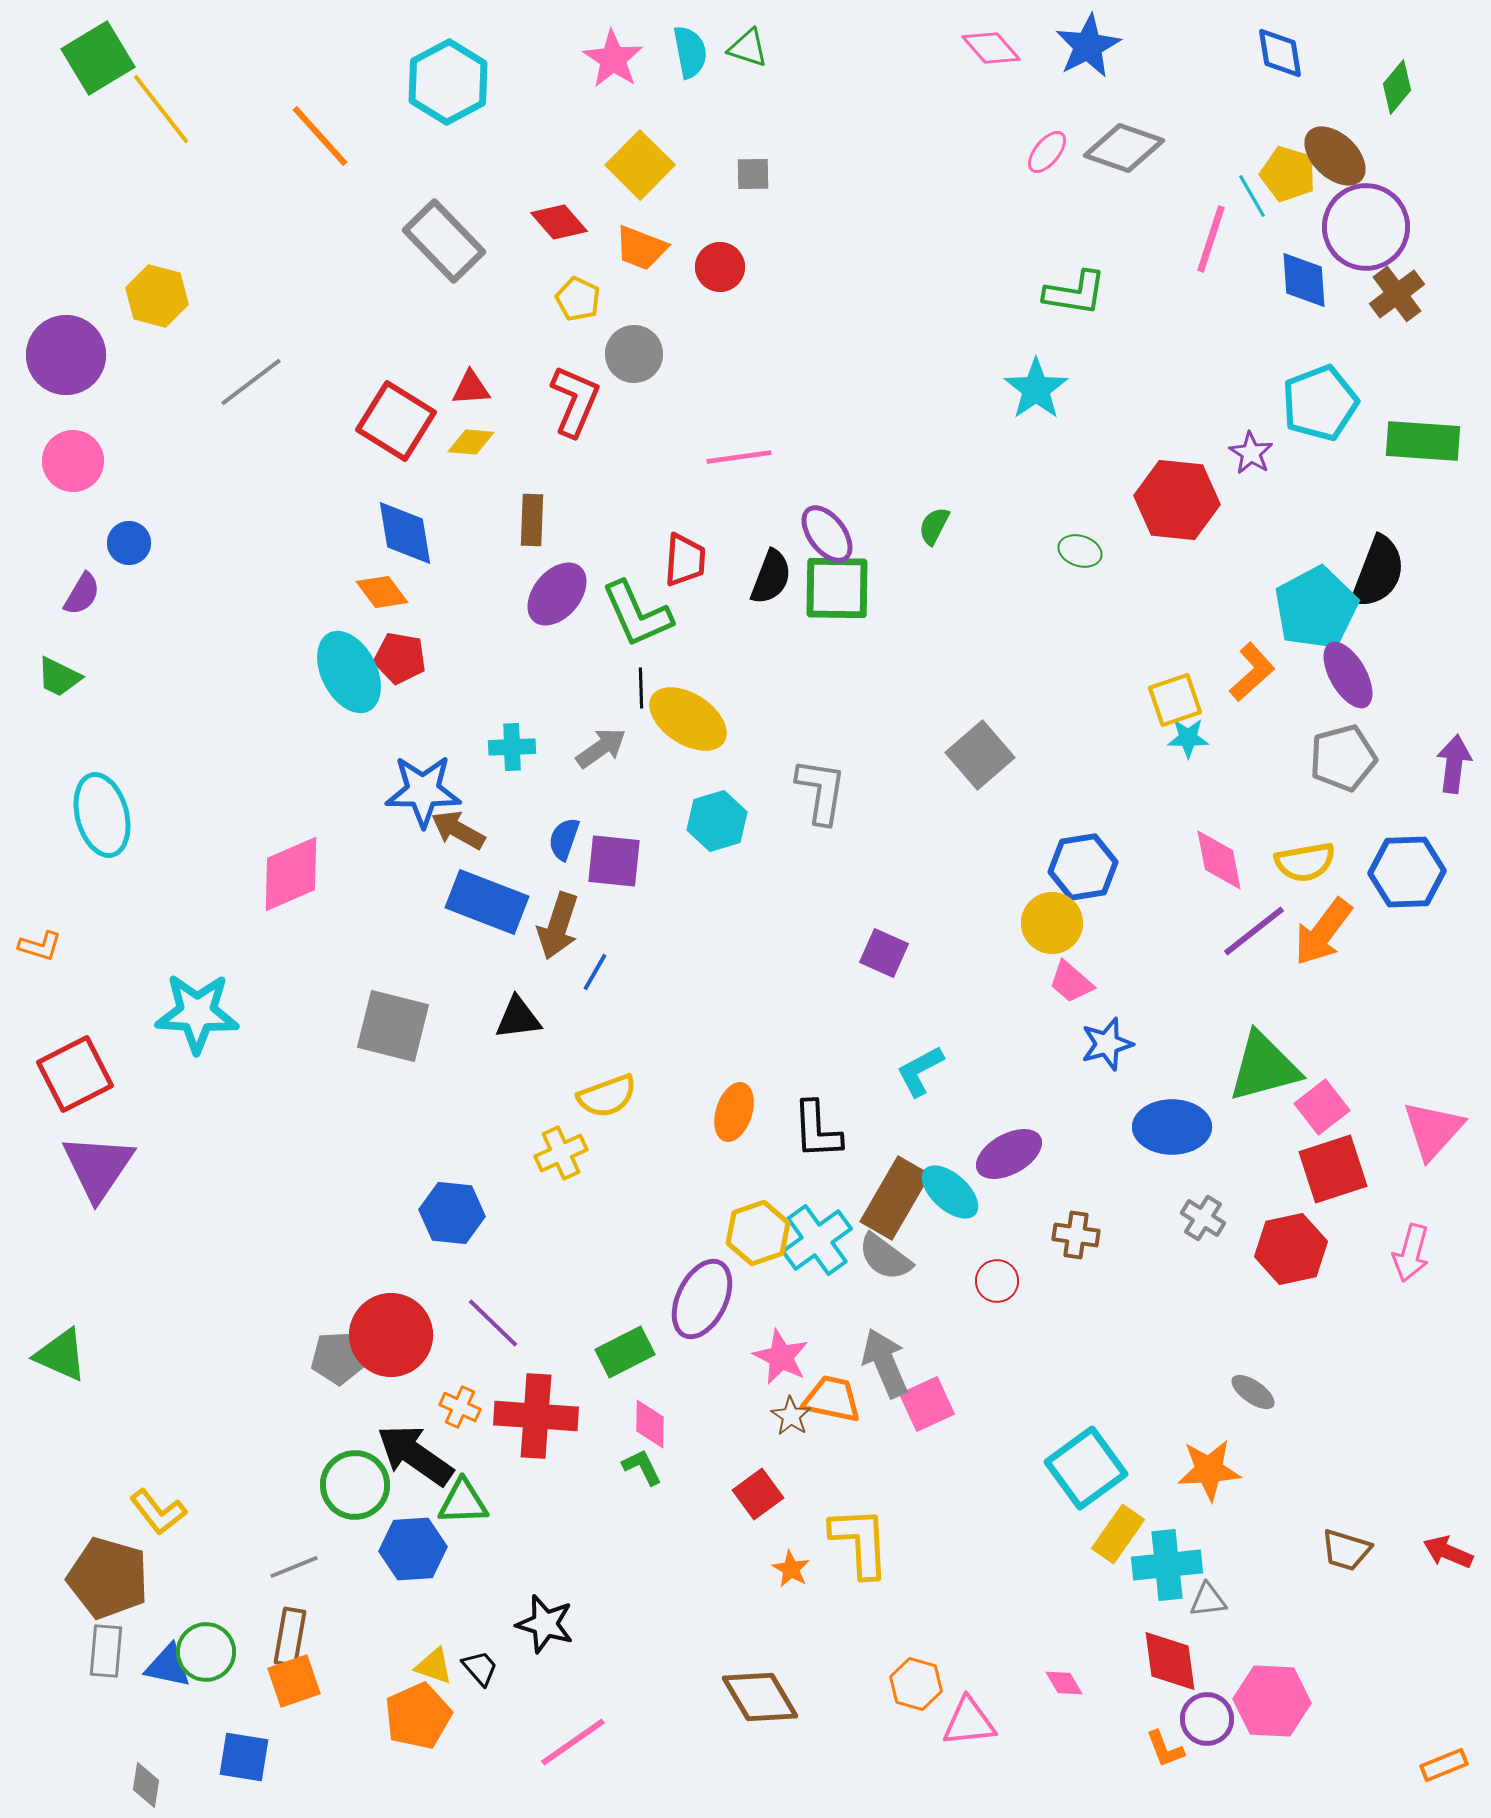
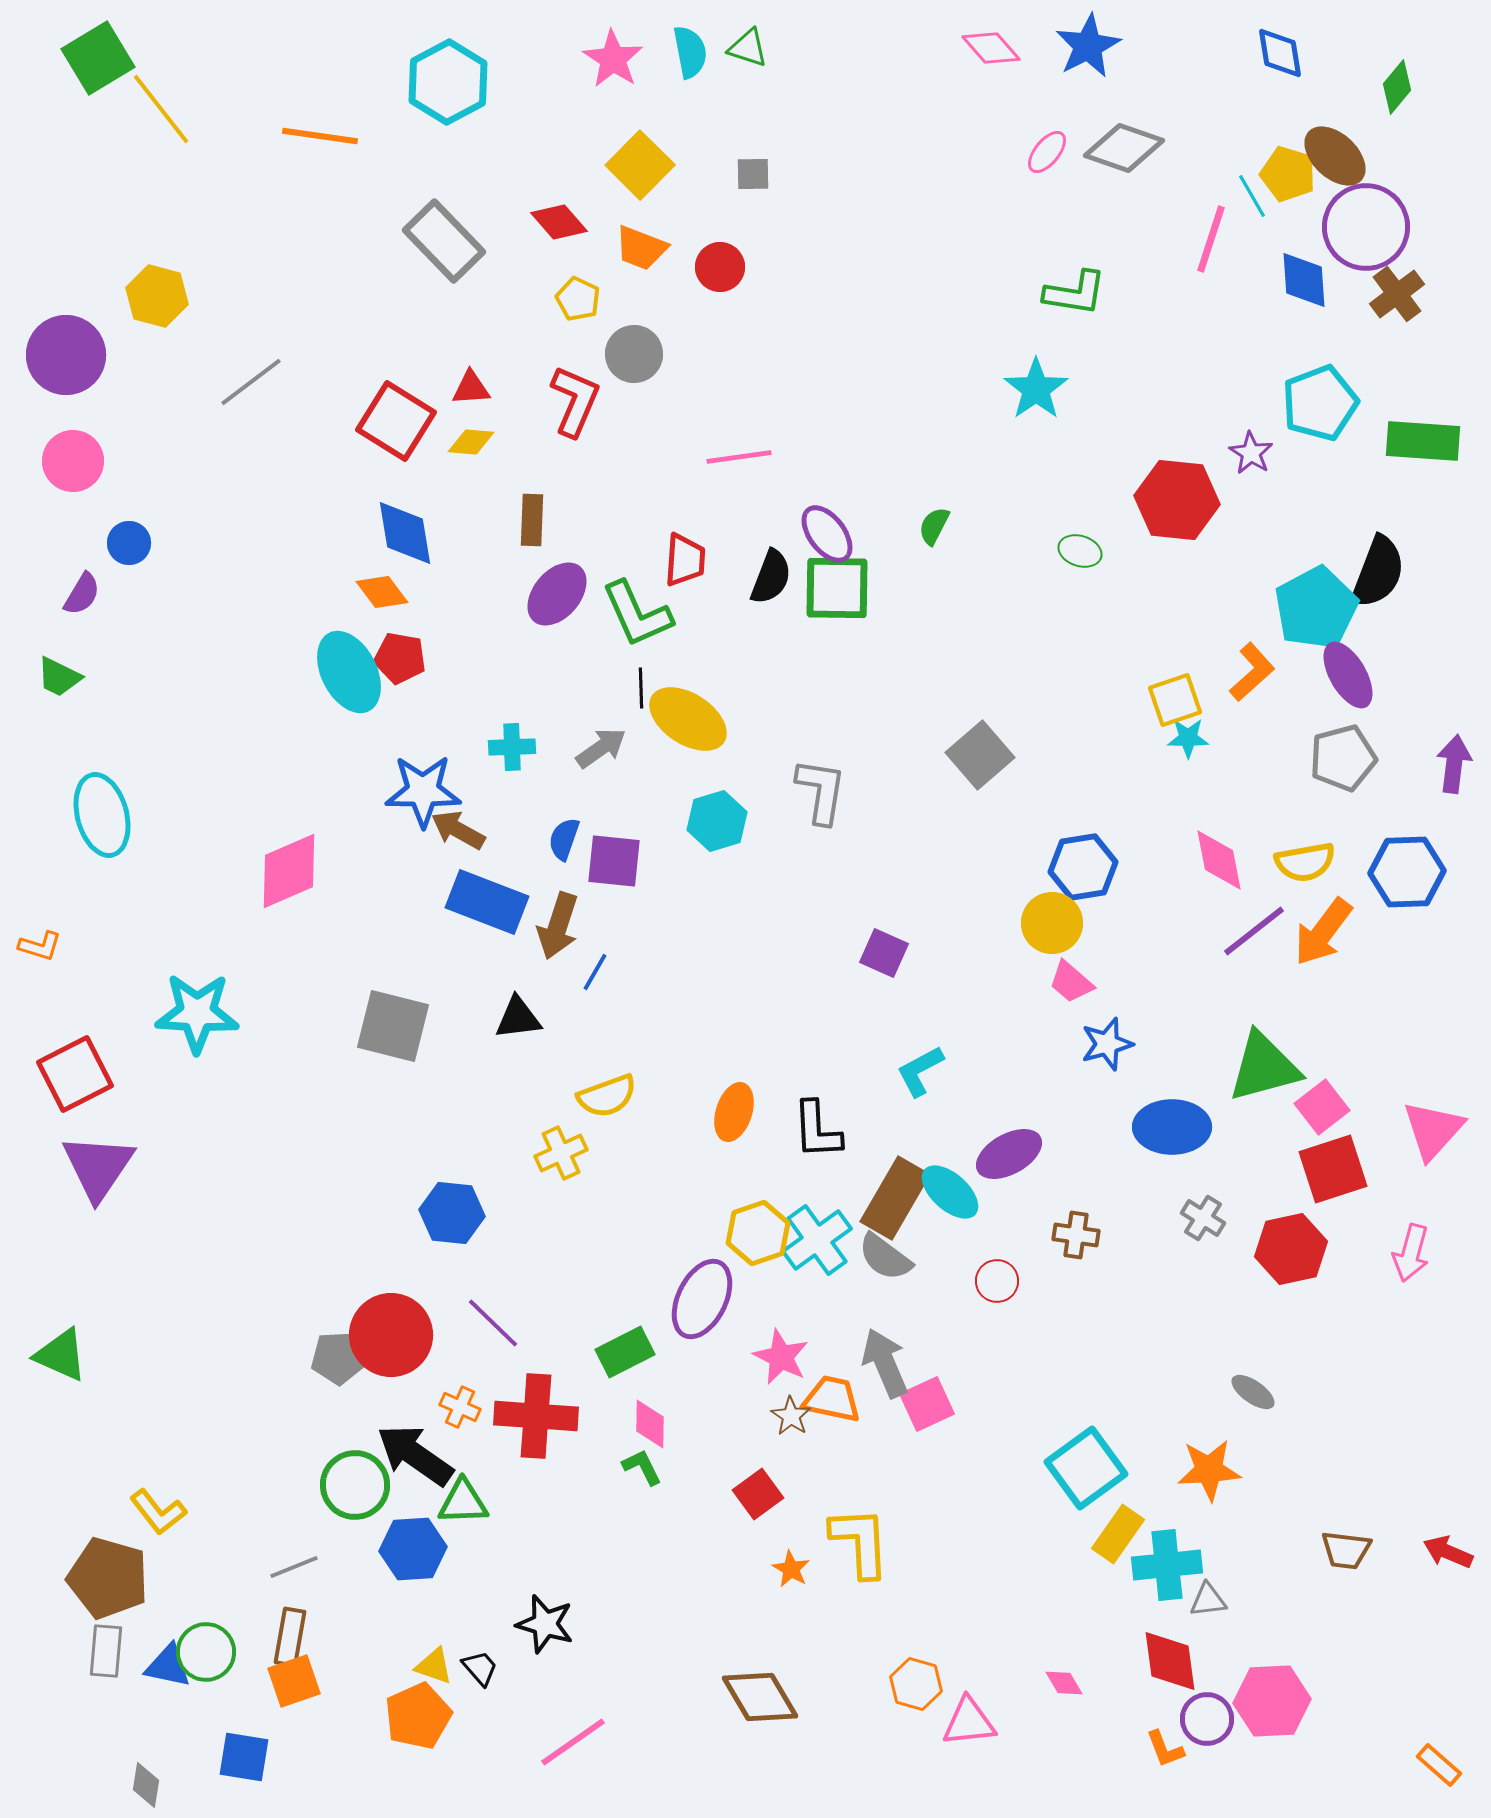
orange line at (320, 136): rotated 40 degrees counterclockwise
pink diamond at (291, 874): moved 2 px left, 3 px up
brown trapezoid at (1346, 1550): rotated 10 degrees counterclockwise
pink hexagon at (1272, 1701): rotated 6 degrees counterclockwise
orange rectangle at (1444, 1765): moved 5 px left; rotated 63 degrees clockwise
